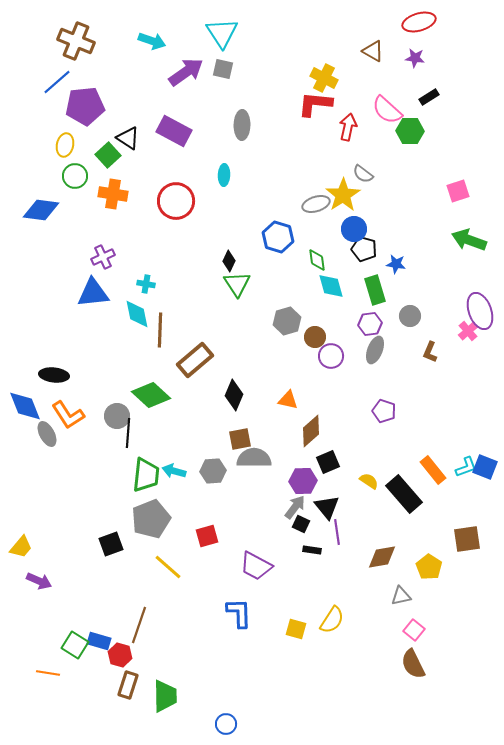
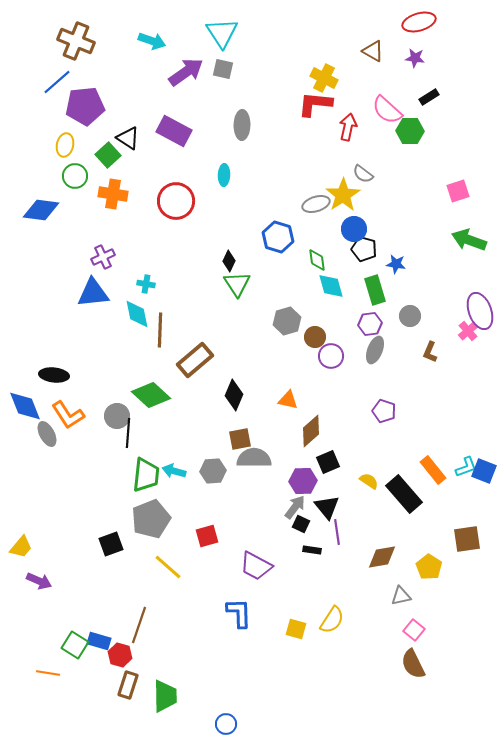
blue square at (485, 467): moved 1 px left, 4 px down
